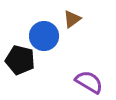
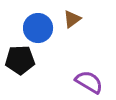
blue circle: moved 6 px left, 8 px up
black pentagon: rotated 16 degrees counterclockwise
